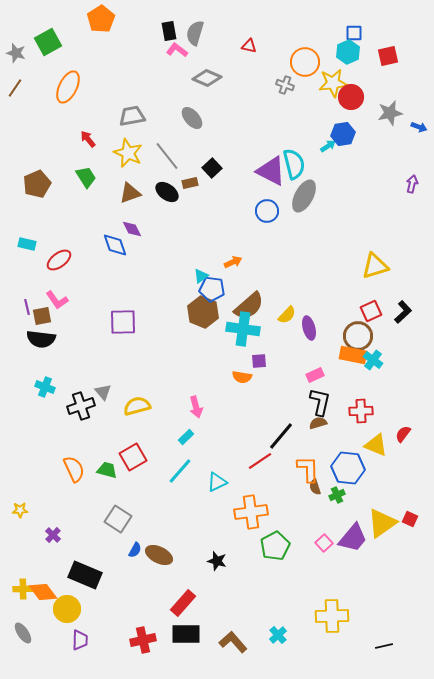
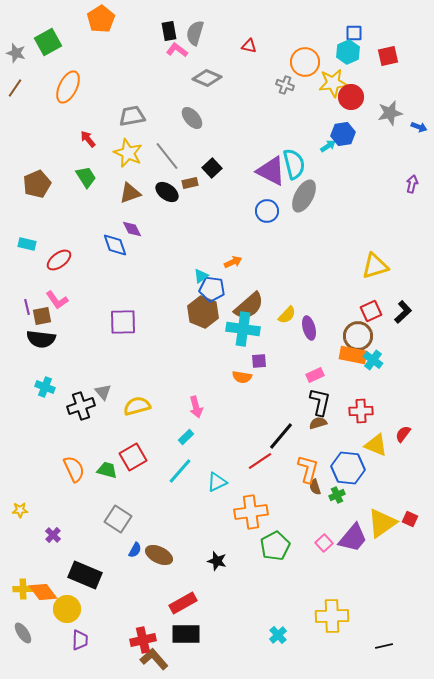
orange L-shape at (308, 469): rotated 16 degrees clockwise
red rectangle at (183, 603): rotated 20 degrees clockwise
brown L-shape at (233, 642): moved 79 px left, 17 px down
